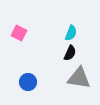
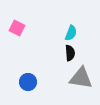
pink square: moved 2 px left, 5 px up
black semicircle: rotated 28 degrees counterclockwise
gray triangle: moved 2 px right
